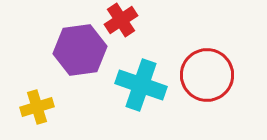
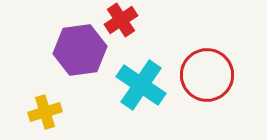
cyan cross: rotated 15 degrees clockwise
yellow cross: moved 8 px right, 5 px down
